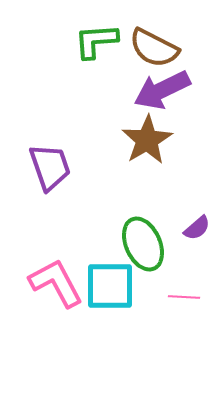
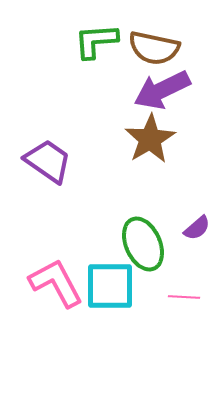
brown semicircle: rotated 15 degrees counterclockwise
brown star: moved 3 px right, 1 px up
purple trapezoid: moved 2 px left, 6 px up; rotated 36 degrees counterclockwise
